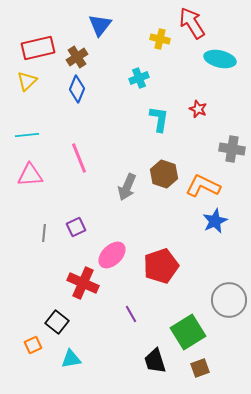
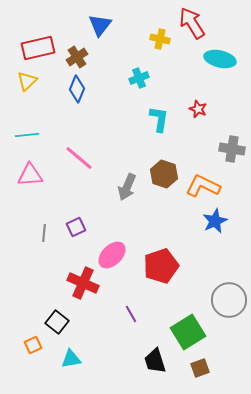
pink line: rotated 28 degrees counterclockwise
